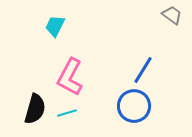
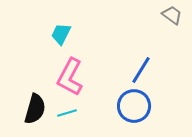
cyan trapezoid: moved 6 px right, 8 px down
blue line: moved 2 px left
